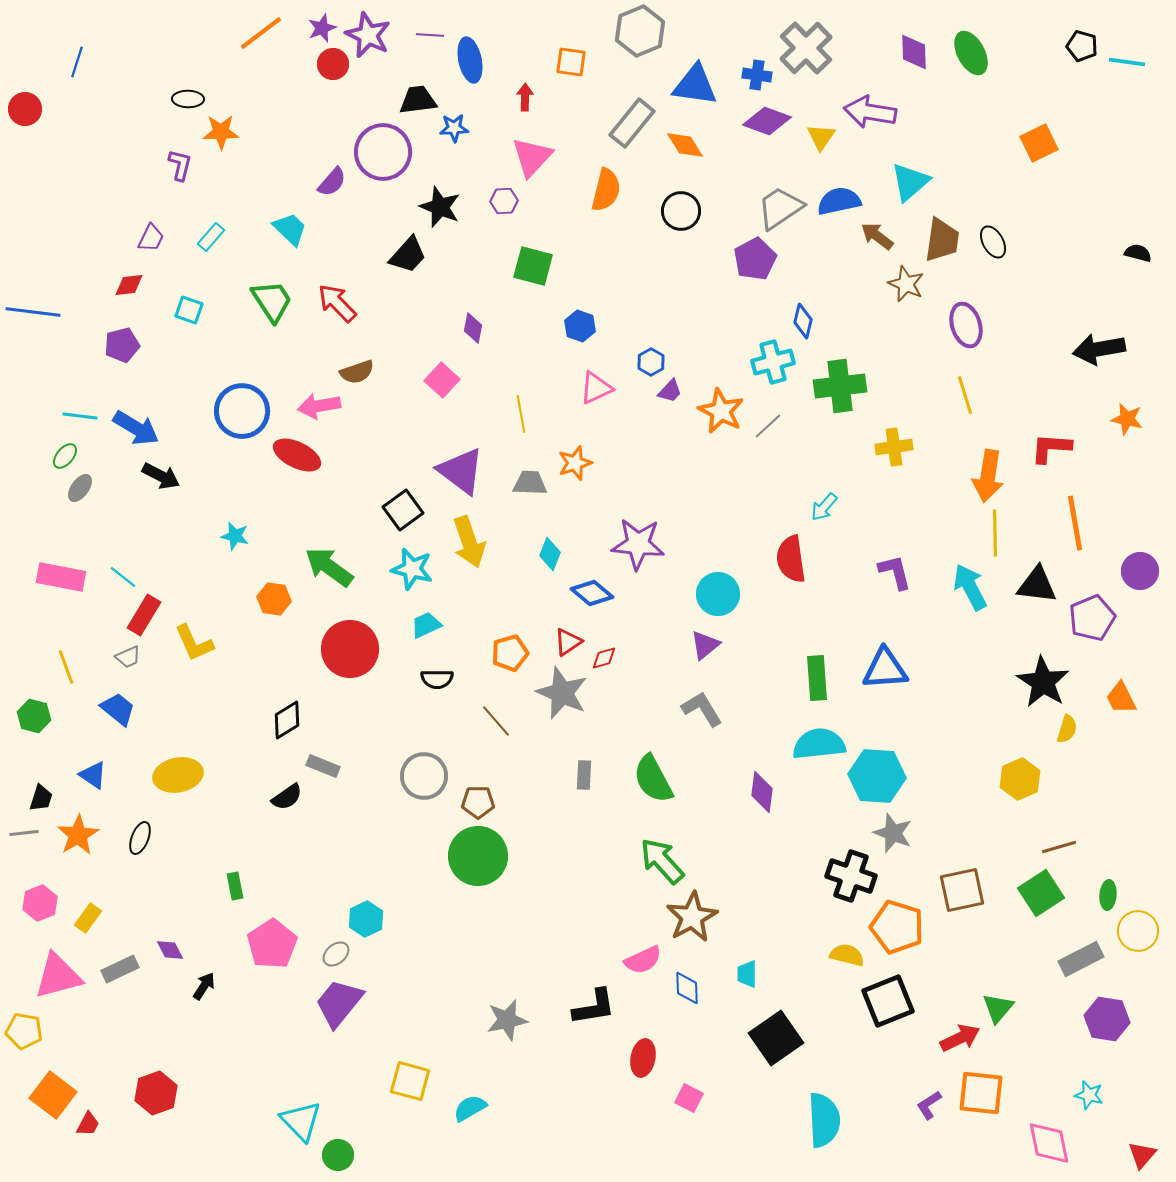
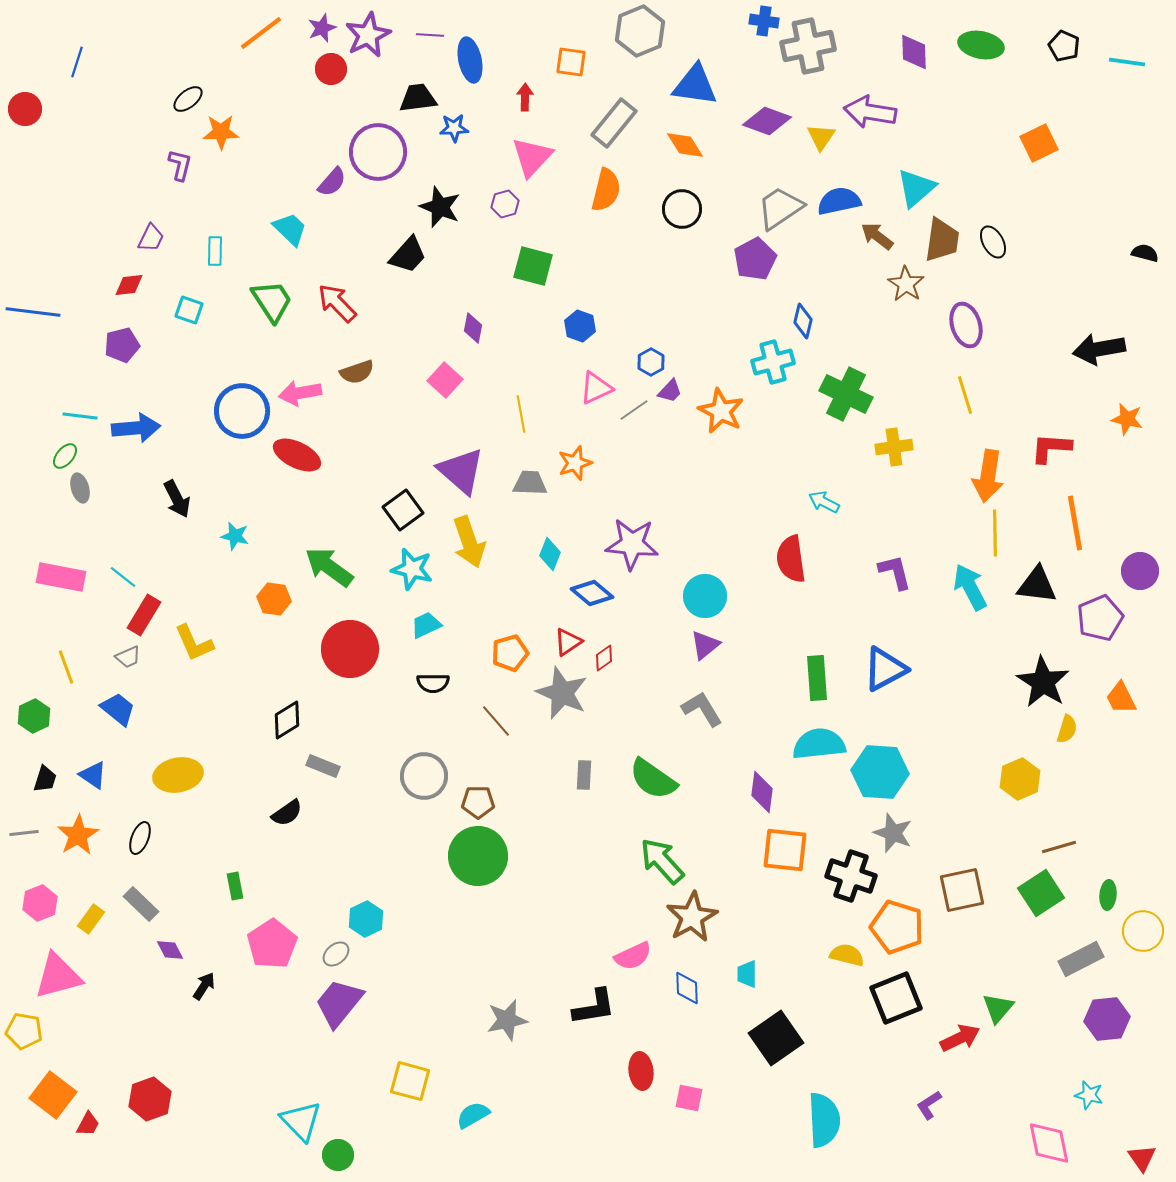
purple star at (368, 35): rotated 21 degrees clockwise
black pentagon at (1082, 46): moved 18 px left; rotated 8 degrees clockwise
gray cross at (806, 48): moved 2 px right, 2 px up; rotated 32 degrees clockwise
green ellipse at (971, 53): moved 10 px right, 8 px up; rotated 51 degrees counterclockwise
red circle at (333, 64): moved 2 px left, 5 px down
blue cross at (757, 75): moved 7 px right, 54 px up
black ellipse at (188, 99): rotated 40 degrees counterclockwise
black trapezoid at (418, 100): moved 2 px up
gray rectangle at (632, 123): moved 18 px left
purple circle at (383, 152): moved 5 px left
cyan triangle at (910, 182): moved 6 px right, 6 px down
purple hexagon at (504, 201): moved 1 px right, 3 px down; rotated 12 degrees counterclockwise
black circle at (681, 211): moved 1 px right, 2 px up
cyan rectangle at (211, 237): moved 4 px right, 14 px down; rotated 40 degrees counterclockwise
black semicircle at (1138, 253): moved 7 px right
brown star at (906, 284): rotated 9 degrees clockwise
pink square at (442, 380): moved 3 px right
green cross at (840, 386): moved 6 px right, 8 px down; rotated 33 degrees clockwise
pink arrow at (319, 406): moved 19 px left, 13 px up
gray line at (768, 426): moved 134 px left, 16 px up; rotated 8 degrees clockwise
blue arrow at (136, 428): rotated 36 degrees counterclockwise
purple triangle at (461, 471): rotated 4 degrees clockwise
black arrow at (161, 476): moved 16 px right, 23 px down; rotated 36 degrees clockwise
gray ellipse at (80, 488): rotated 52 degrees counterclockwise
cyan arrow at (824, 507): moved 5 px up; rotated 76 degrees clockwise
purple star at (638, 544): moved 6 px left
cyan circle at (718, 594): moved 13 px left, 2 px down
purple pentagon at (1092, 618): moved 8 px right
red diamond at (604, 658): rotated 20 degrees counterclockwise
blue triangle at (885, 669): rotated 24 degrees counterclockwise
black semicircle at (437, 679): moved 4 px left, 4 px down
green hexagon at (34, 716): rotated 20 degrees clockwise
cyan hexagon at (877, 776): moved 3 px right, 4 px up
green semicircle at (653, 779): rotated 27 degrees counterclockwise
black semicircle at (287, 797): moved 16 px down
black trapezoid at (41, 798): moved 4 px right, 19 px up
yellow rectangle at (88, 918): moved 3 px right, 1 px down
yellow circle at (1138, 931): moved 5 px right
pink semicircle at (643, 960): moved 10 px left, 4 px up
gray rectangle at (120, 969): moved 21 px right, 65 px up; rotated 69 degrees clockwise
black square at (888, 1001): moved 8 px right, 3 px up
purple hexagon at (1107, 1019): rotated 15 degrees counterclockwise
red ellipse at (643, 1058): moved 2 px left, 13 px down; rotated 18 degrees counterclockwise
red hexagon at (156, 1093): moved 6 px left, 6 px down
orange square at (981, 1093): moved 196 px left, 243 px up
pink square at (689, 1098): rotated 16 degrees counterclockwise
cyan semicircle at (470, 1108): moved 3 px right, 7 px down
red triangle at (1142, 1155): moved 3 px down; rotated 16 degrees counterclockwise
